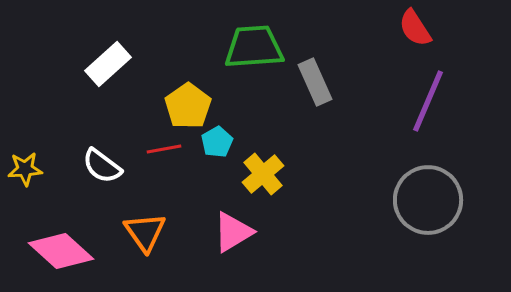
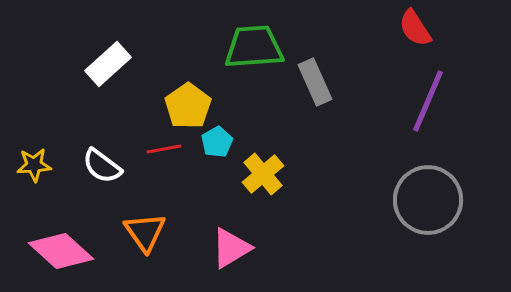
yellow star: moved 9 px right, 4 px up
pink triangle: moved 2 px left, 16 px down
